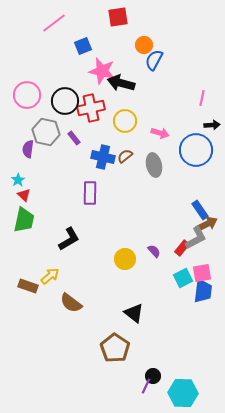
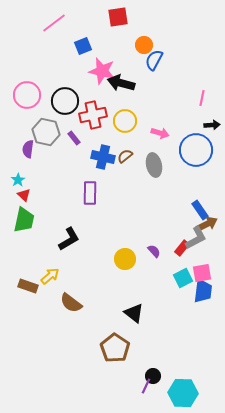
red cross at (91, 108): moved 2 px right, 7 px down
